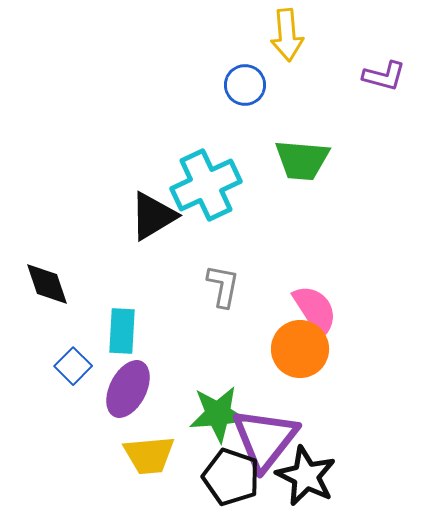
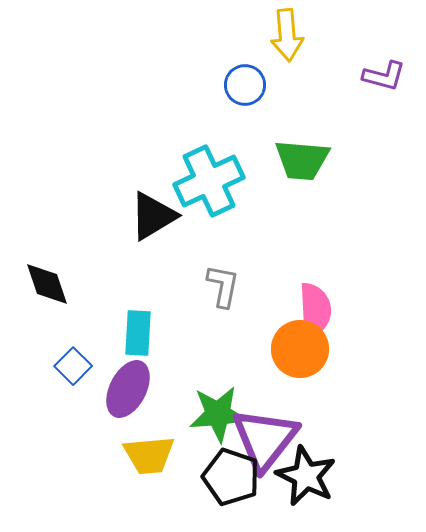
cyan cross: moved 3 px right, 4 px up
pink semicircle: rotated 30 degrees clockwise
cyan rectangle: moved 16 px right, 2 px down
